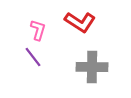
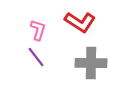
purple line: moved 3 px right
gray cross: moved 1 px left, 4 px up
